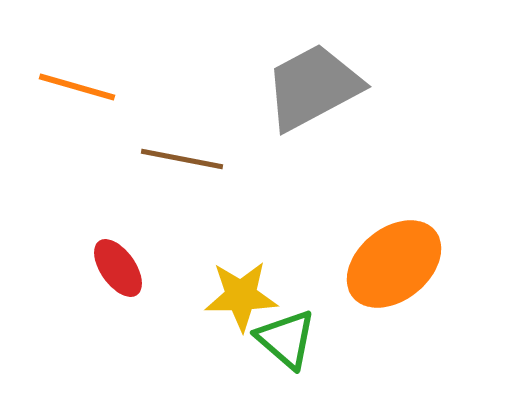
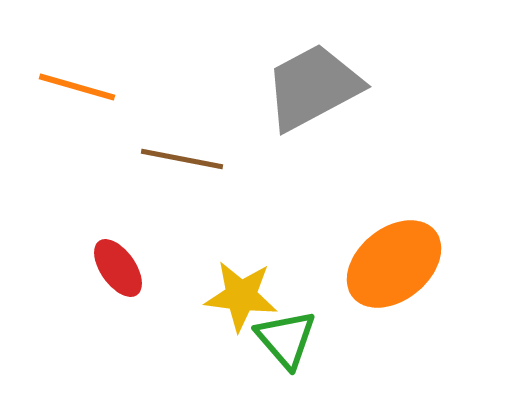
yellow star: rotated 8 degrees clockwise
green triangle: rotated 8 degrees clockwise
